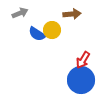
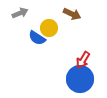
brown arrow: rotated 30 degrees clockwise
yellow circle: moved 3 px left, 2 px up
blue semicircle: moved 4 px down
blue circle: moved 1 px left, 1 px up
